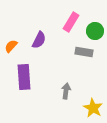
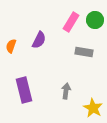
green circle: moved 11 px up
orange semicircle: rotated 24 degrees counterclockwise
purple rectangle: moved 13 px down; rotated 10 degrees counterclockwise
